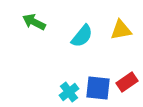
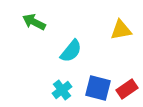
cyan semicircle: moved 11 px left, 15 px down
red rectangle: moved 7 px down
blue square: rotated 8 degrees clockwise
cyan cross: moved 7 px left, 2 px up
